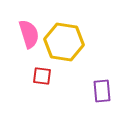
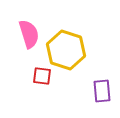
yellow hexagon: moved 2 px right, 8 px down; rotated 9 degrees clockwise
